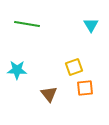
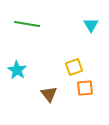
cyan star: rotated 30 degrees clockwise
